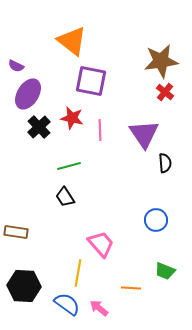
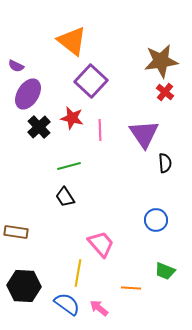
purple square: rotated 32 degrees clockwise
